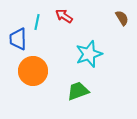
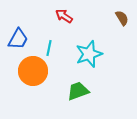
cyan line: moved 12 px right, 26 px down
blue trapezoid: rotated 150 degrees counterclockwise
